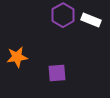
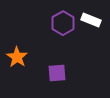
purple hexagon: moved 8 px down
orange star: rotated 30 degrees counterclockwise
